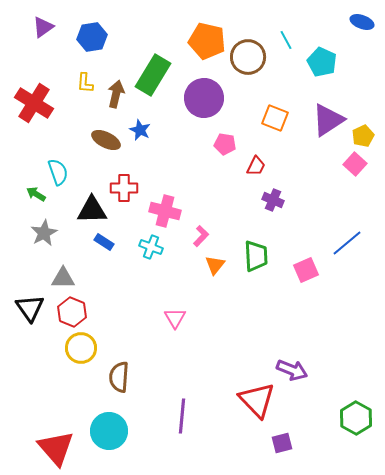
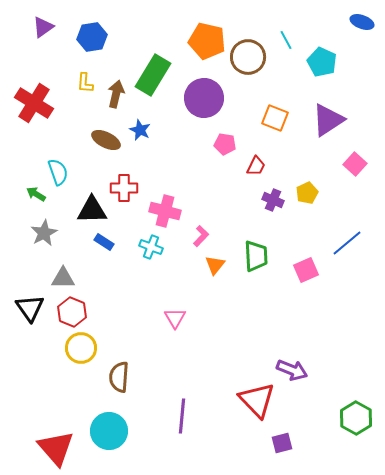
yellow pentagon at (363, 136): moved 56 px left, 57 px down
